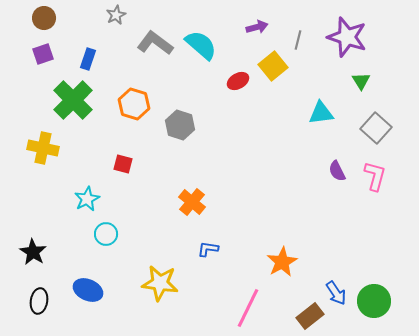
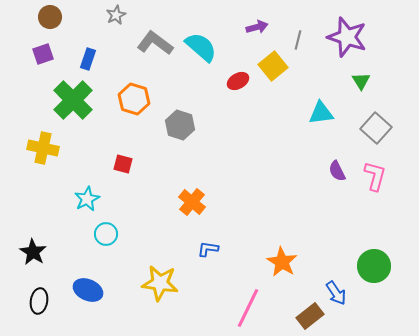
brown circle: moved 6 px right, 1 px up
cyan semicircle: moved 2 px down
orange hexagon: moved 5 px up
orange star: rotated 12 degrees counterclockwise
green circle: moved 35 px up
